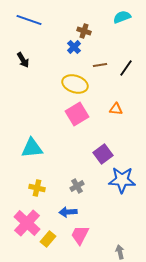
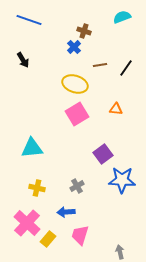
blue arrow: moved 2 px left
pink trapezoid: rotated 10 degrees counterclockwise
